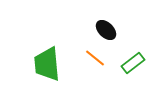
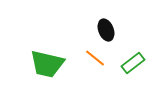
black ellipse: rotated 25 degrees clockwise
green trapezoid: rotated 72 degrees counterclockwise
